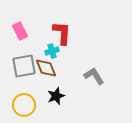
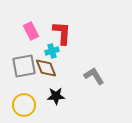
pink rectangle: moved 11 px right
black star: rotated 18 degrees clockwise
